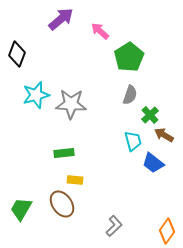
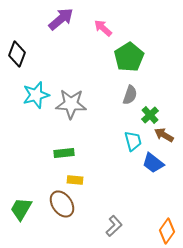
pink arrow: moved 3 px right, 3 px up
